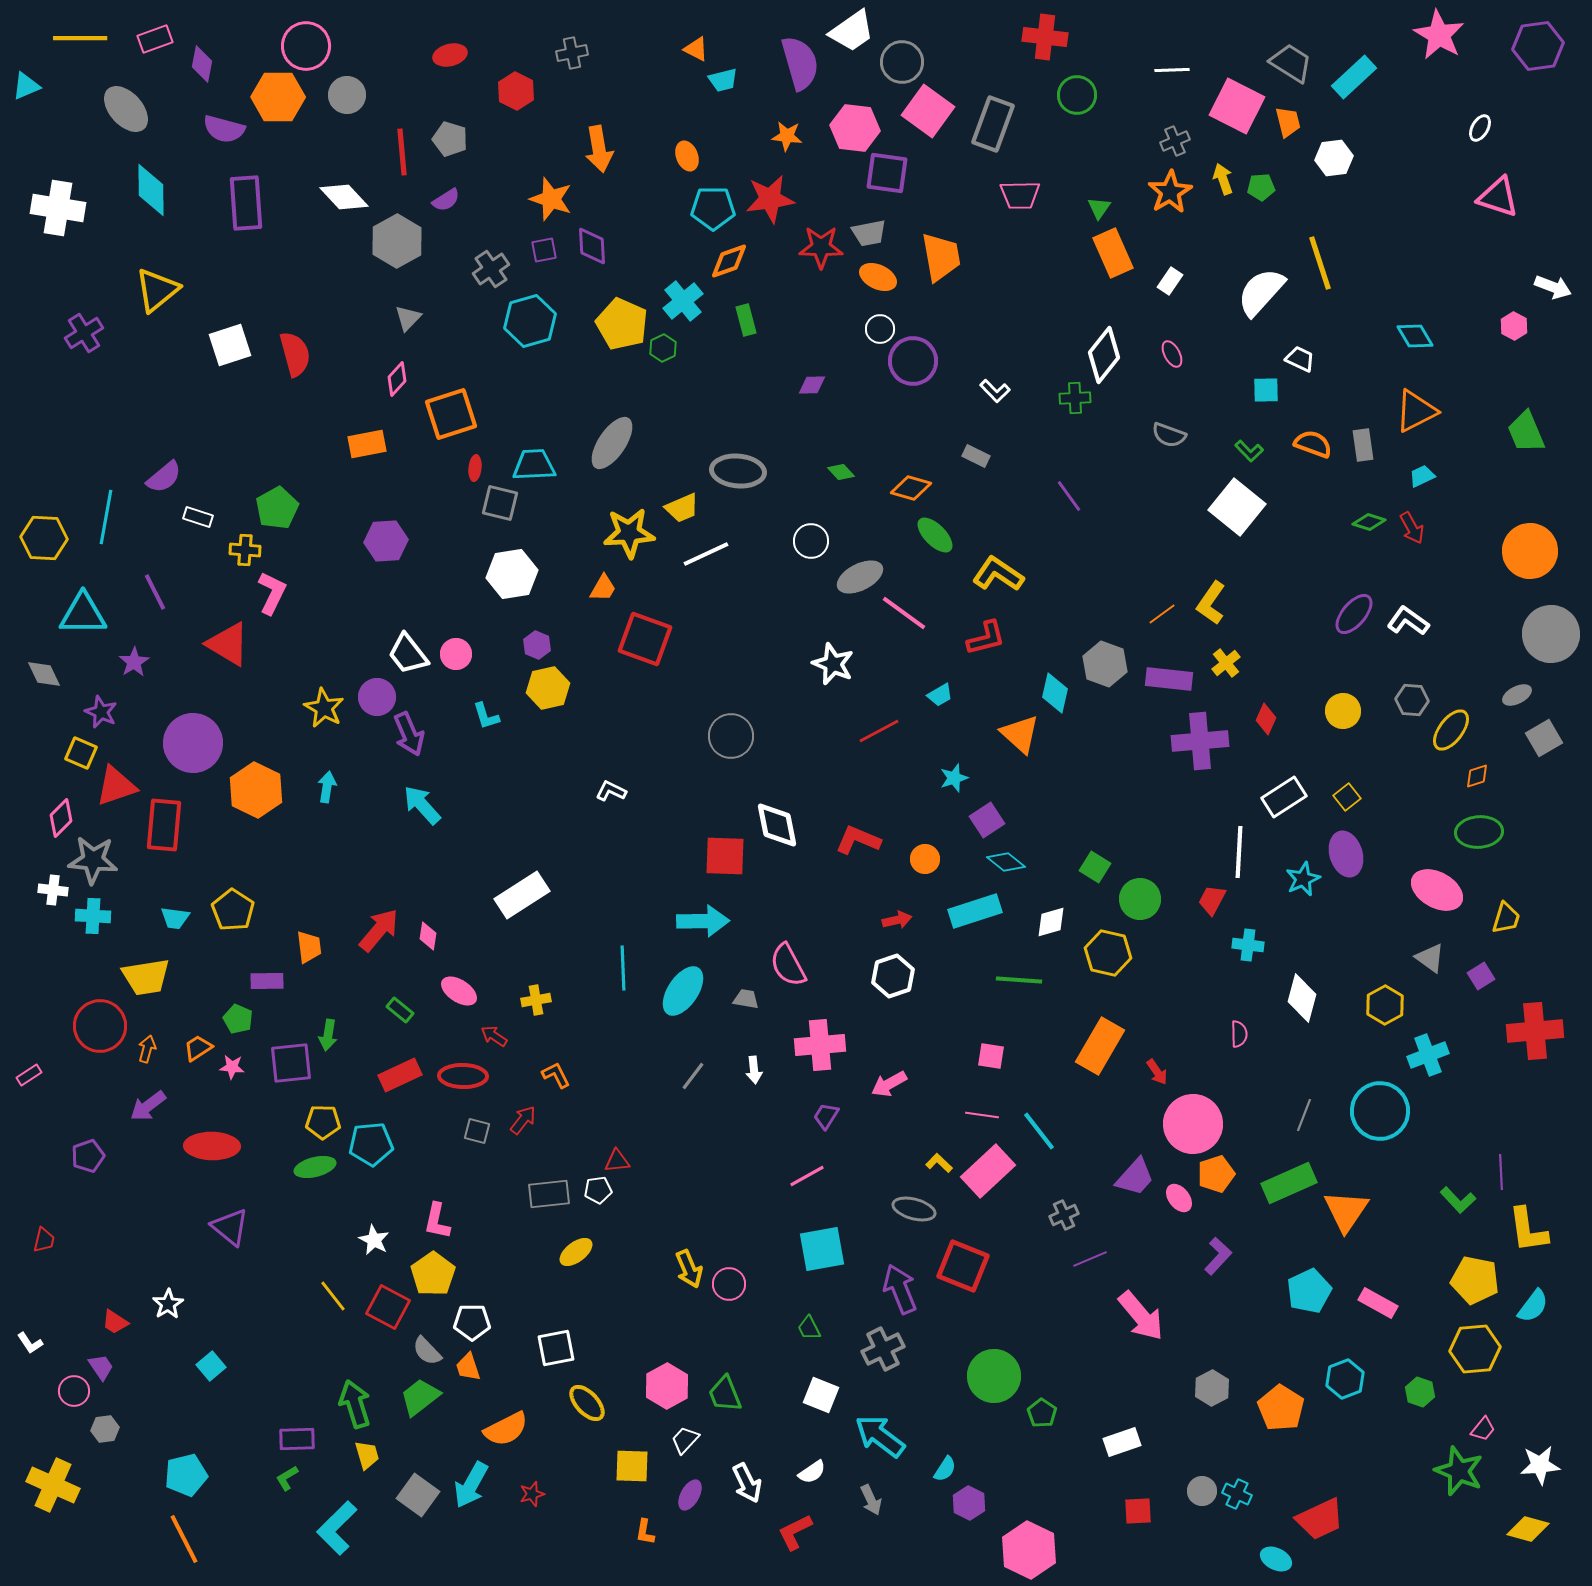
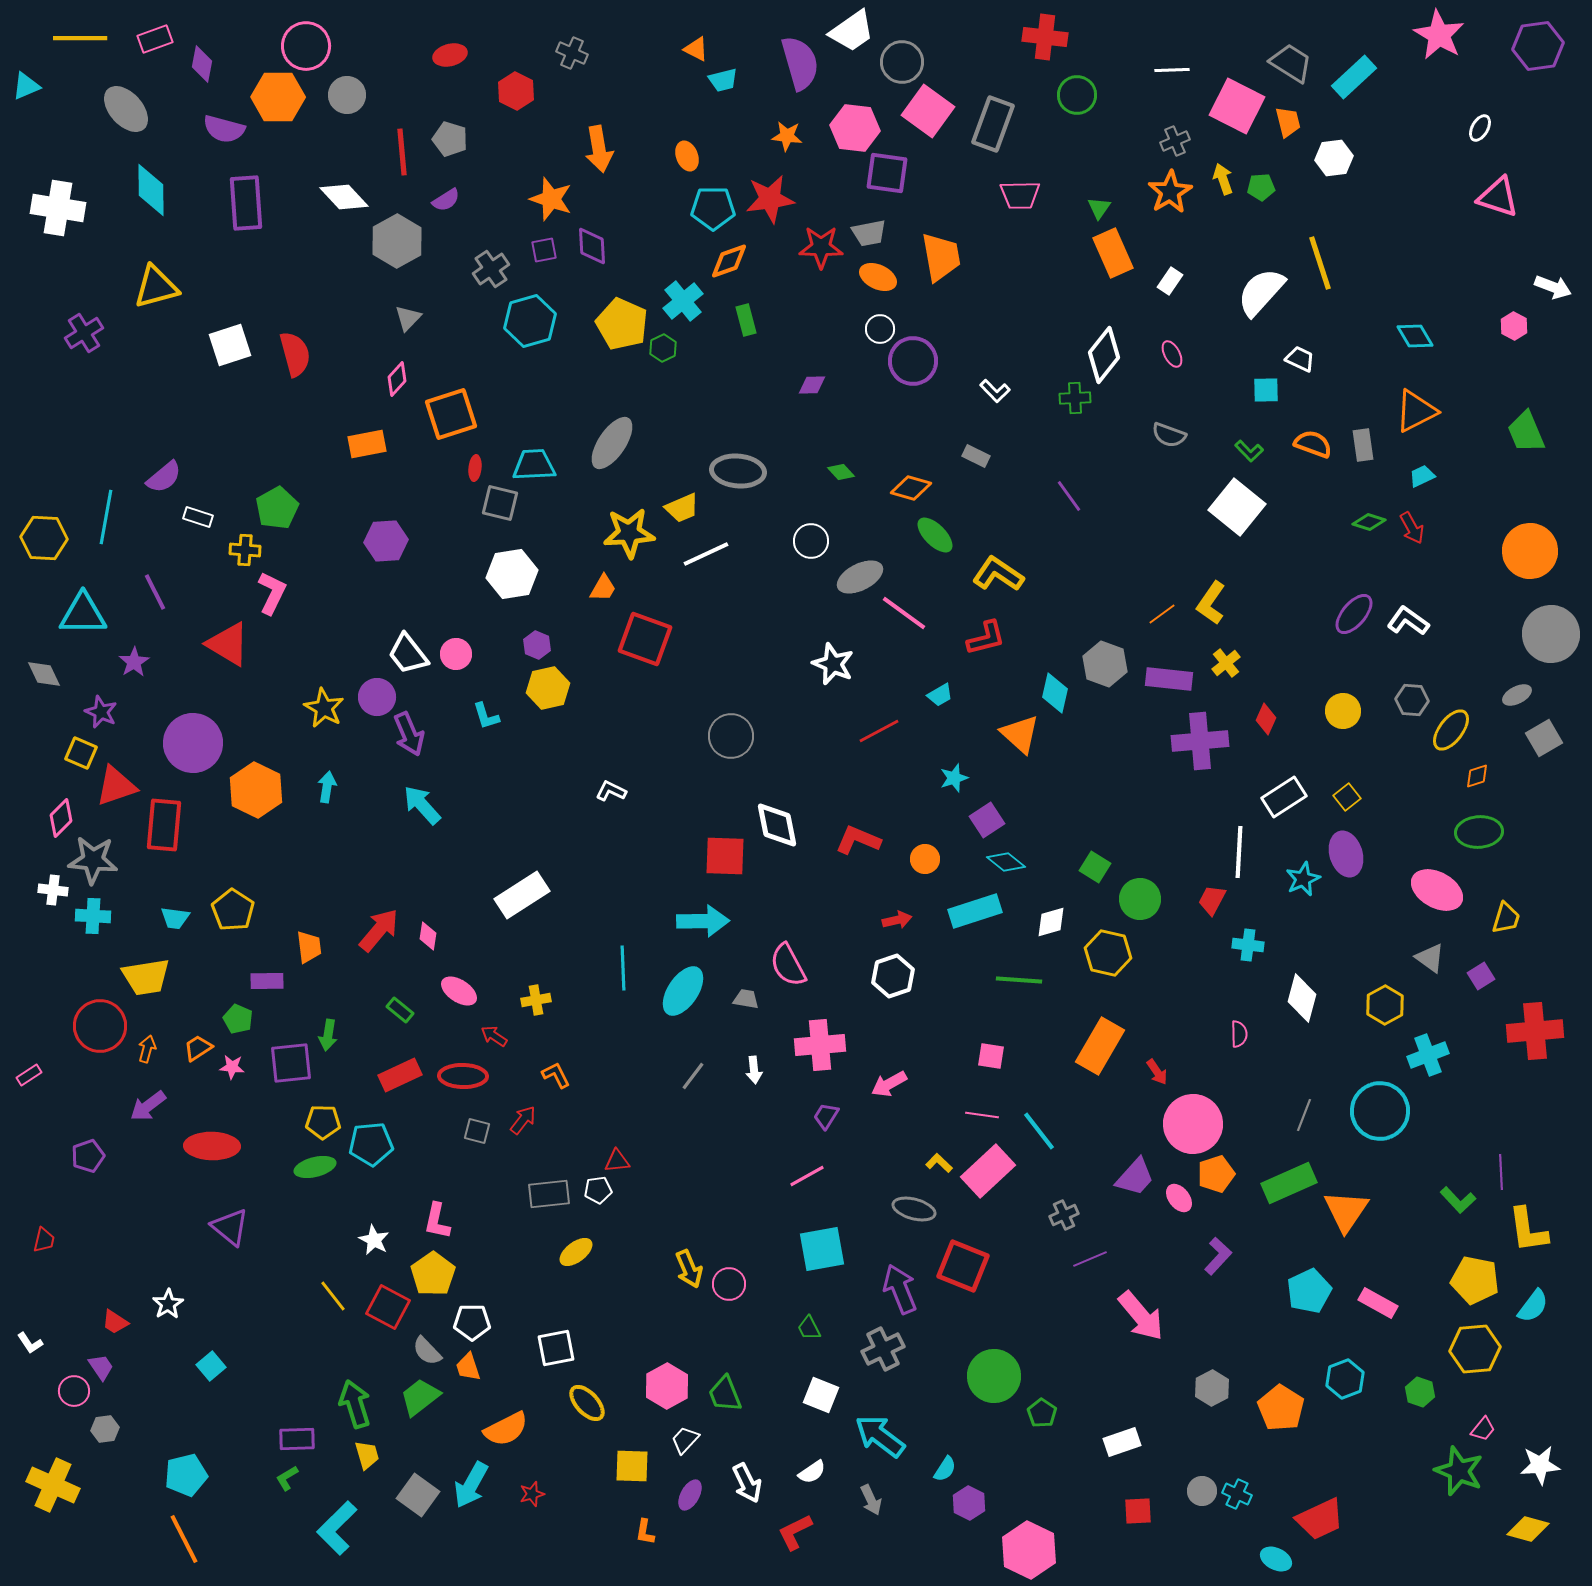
gray cross at (572, 53): rotated 36 degrees clockwise
yellow triangle at (157, 290): moved 1 px left, 3 px up; rotated 24 degrees clockwise
